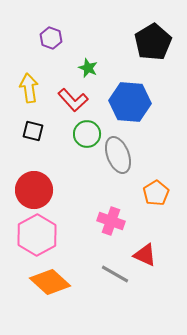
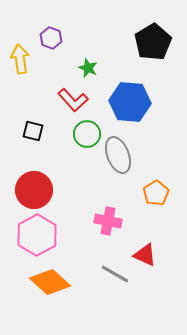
yellow arrow: moved 9 px left, 29 px up
pink cross: moved 3 px left; rotated 8 degrees counterclockwise
